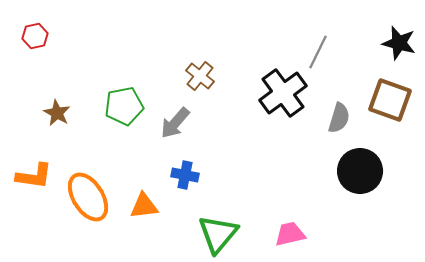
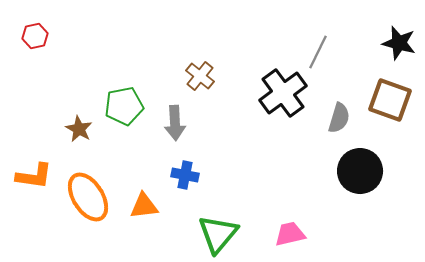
brown star: moved 22 px right, 16 px down
gray arrow: rotated 44 degrees counterclockwise
